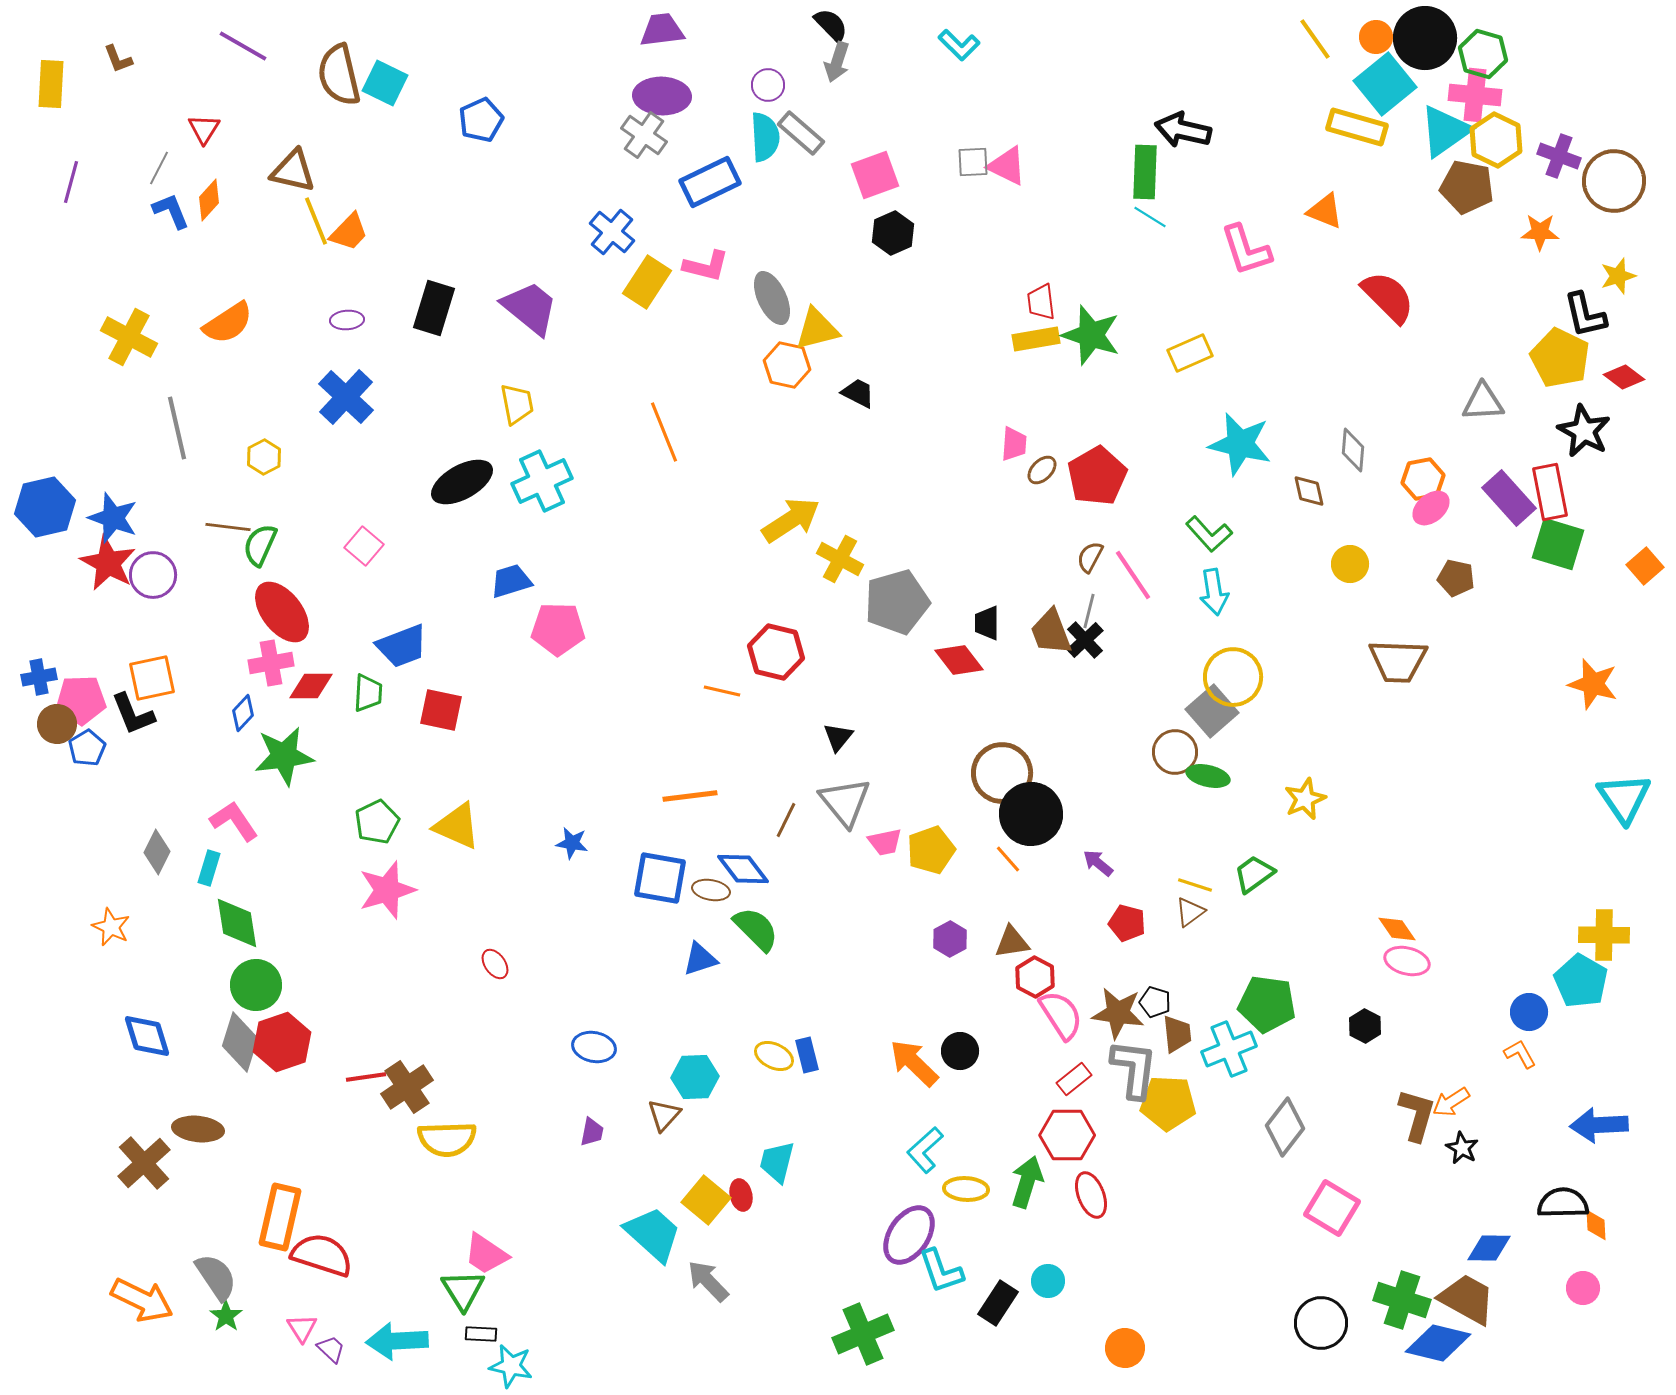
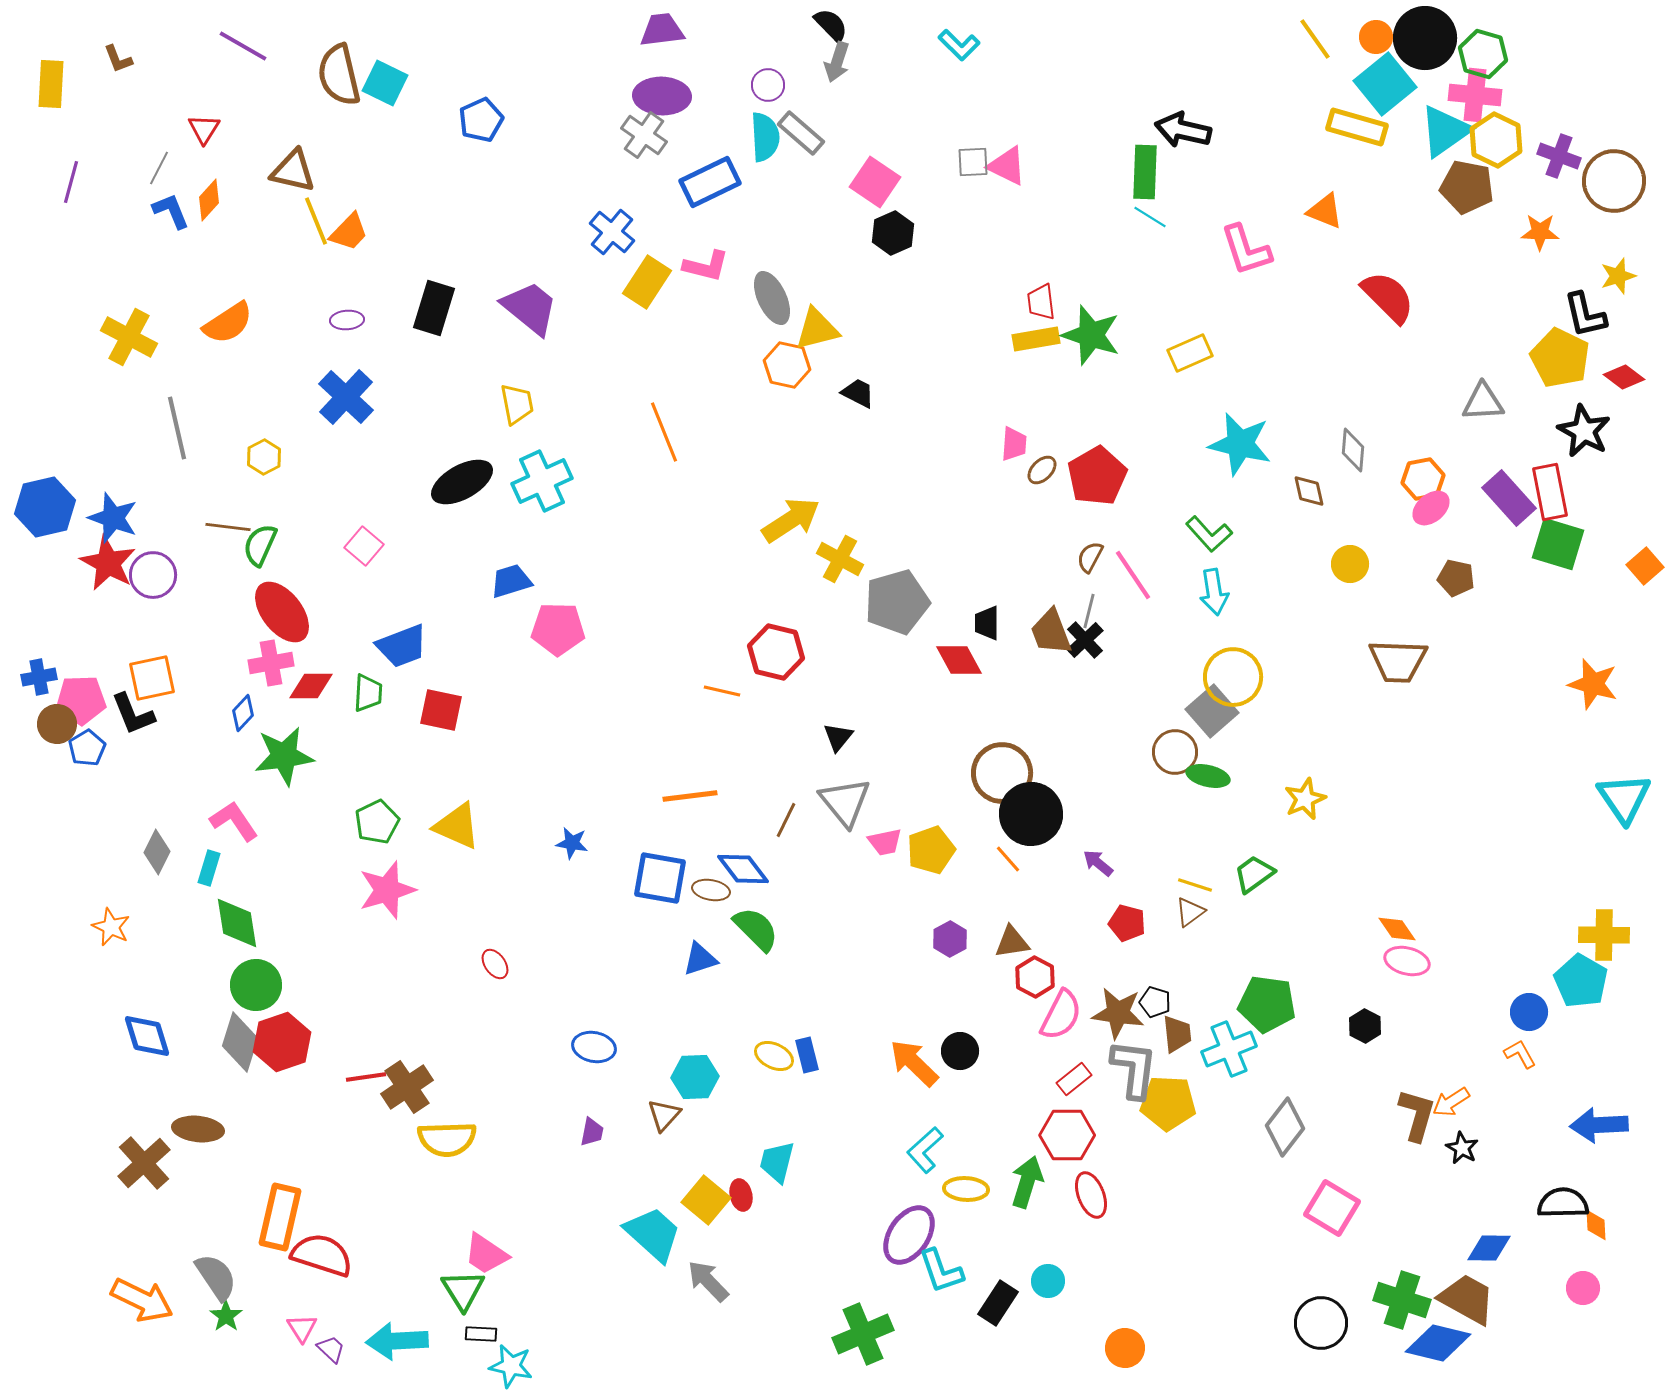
pink square at (875, 175): moved 7 px down; rotated 36 degrees counterclockwise
red diamond at (959, 660): rotated 9 degrees clockwise
pink semicircle at (1061, 1015): rotated 60 degrees clockwise
